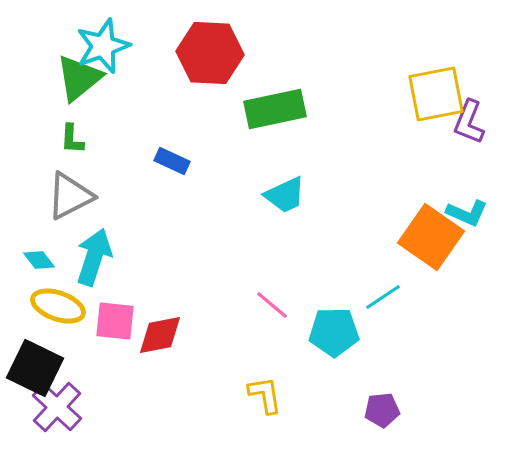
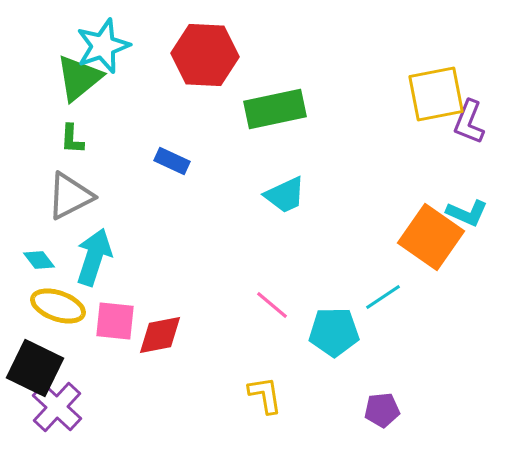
red hexagon: moved 5 px left, 2 px down
